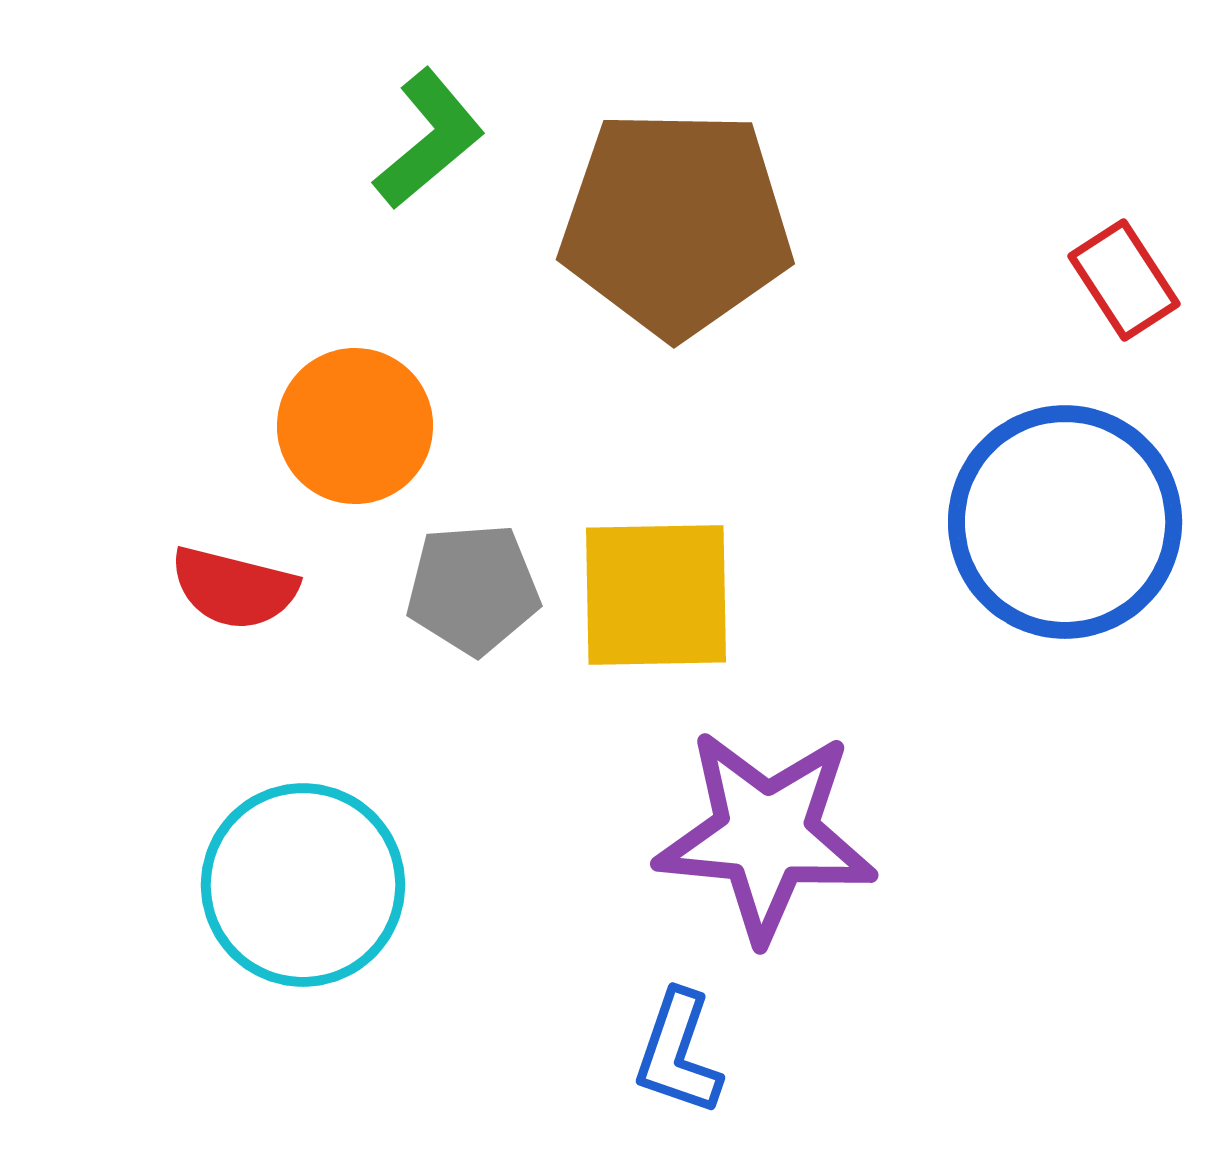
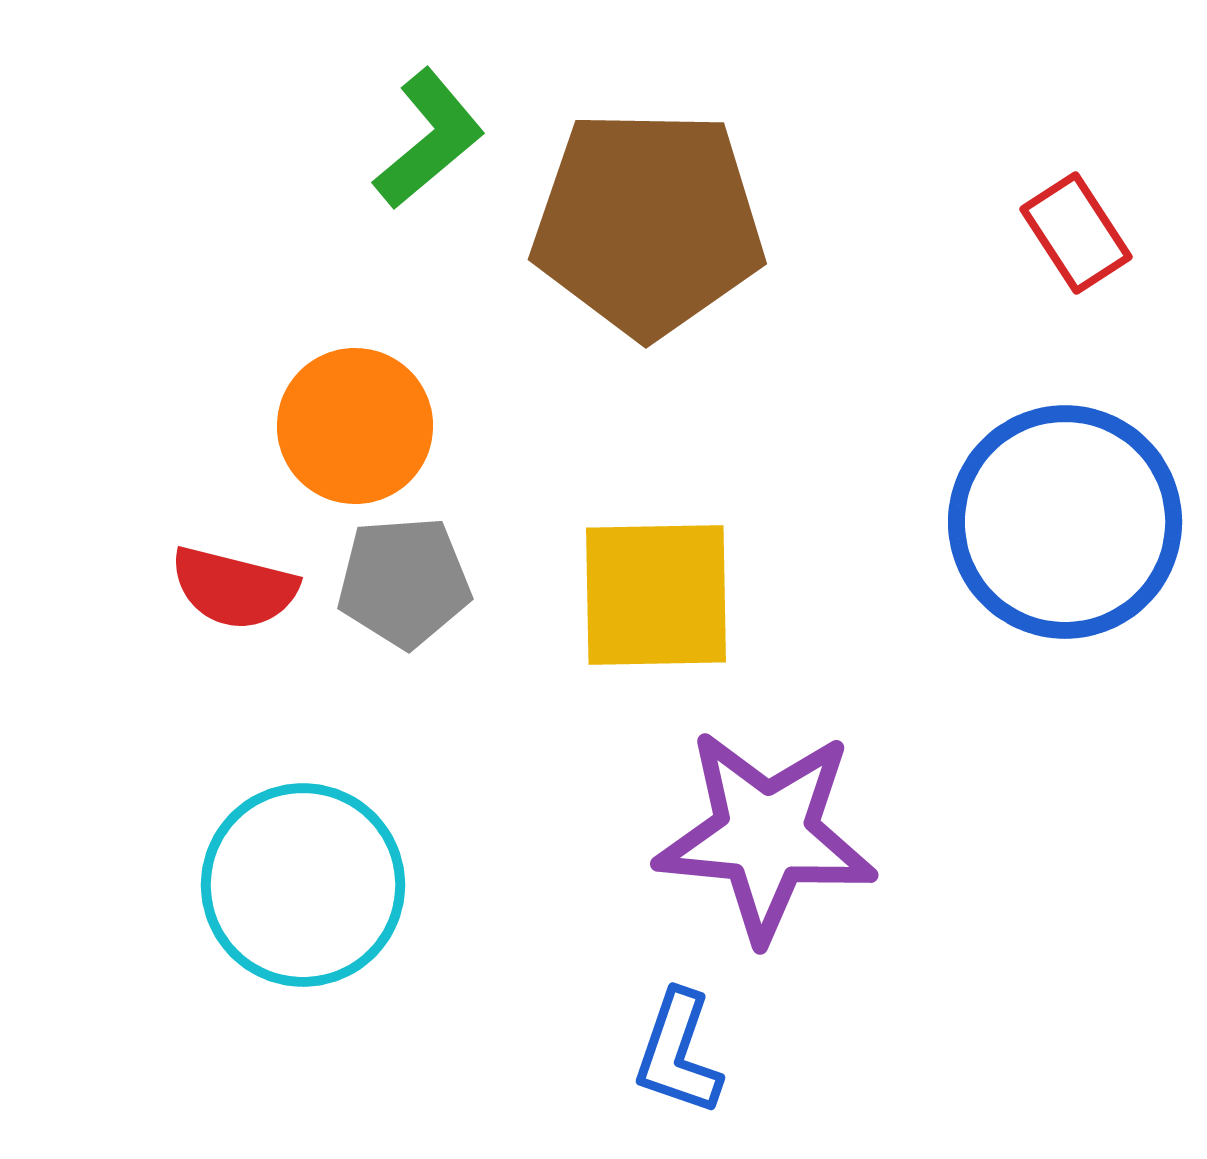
brown pentagon: moved 28 px left
red rectangle: moved 48 px left, 47 px up
gray pentagon: moved 69 px left, 7 px up
